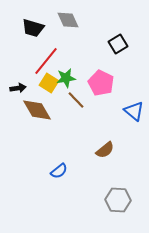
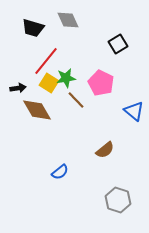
blue semicircle: moved 1 px right, 1 px down
gray hexagon: rotated 15 degrees clockwise
